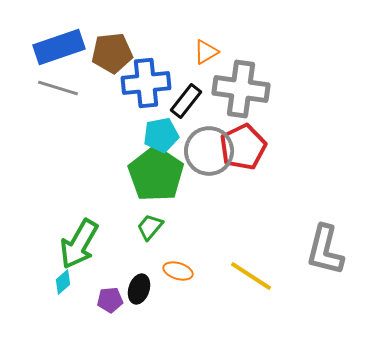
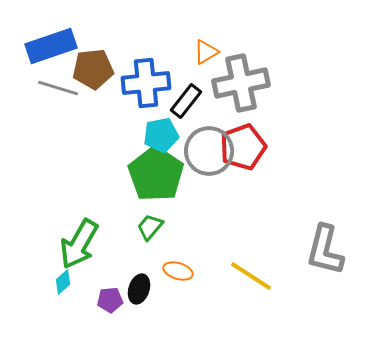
blue rectangle: moved 8 px left, 1 px up
brown pentagon: moved 19 px left, 16 px down
gray cross: moved 6 px up; rotated 20 degrees counterclockwise
red pentagon: rotated 6 degrees clockwise
